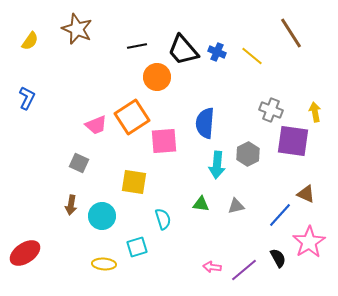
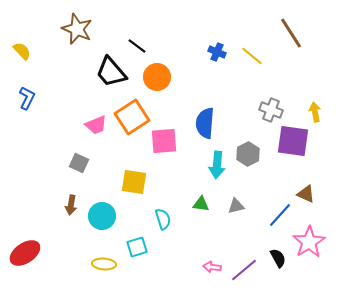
yellow semicircle: moved 8 px left, 10 px down; rotated 78 degrees counterclockwise
black line: rotated 48 degrees clockwise
black trapezoid: moved 72 px left, 22 px down
